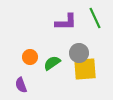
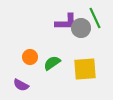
gray circle: moved 2 px right, 25 px up
purple semicircle: rotated 42 degrees counterclockwise
